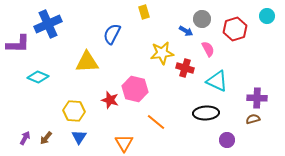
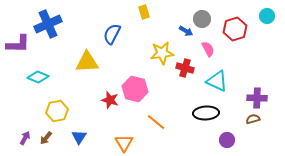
yellow hexagon: moved 17 px left; rotated 15 degrees counterclockwise
